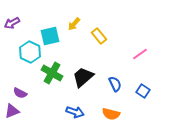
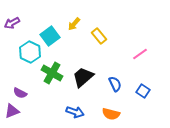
cyan square: rotated 24 degrees counterclockwise
